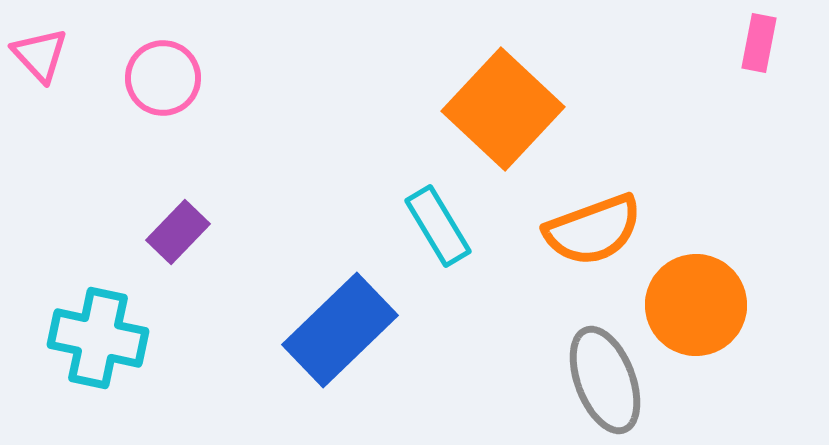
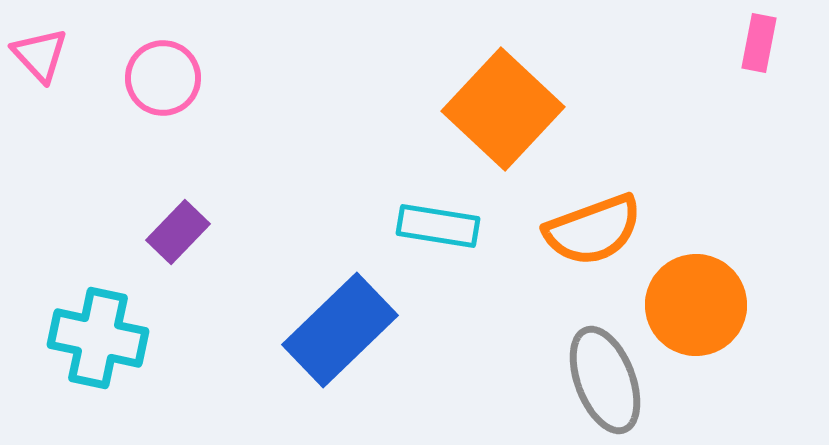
cyan rectangle: rotated 50 degrees counterclockwise
